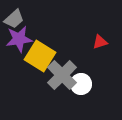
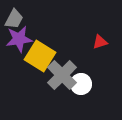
gray trapezoid: rotated 20 degrees counterclockwise
